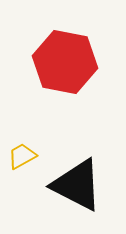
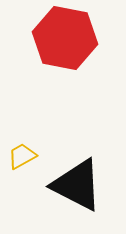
red hexagon: moved 24 px up
